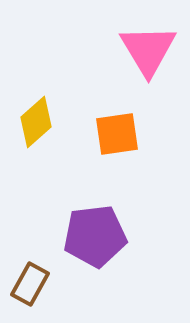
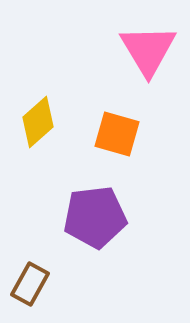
yellow diamond: moved 2 px right
orange square: rotated 24 degrees clockwise
purple pentagon: moved 19 px up
